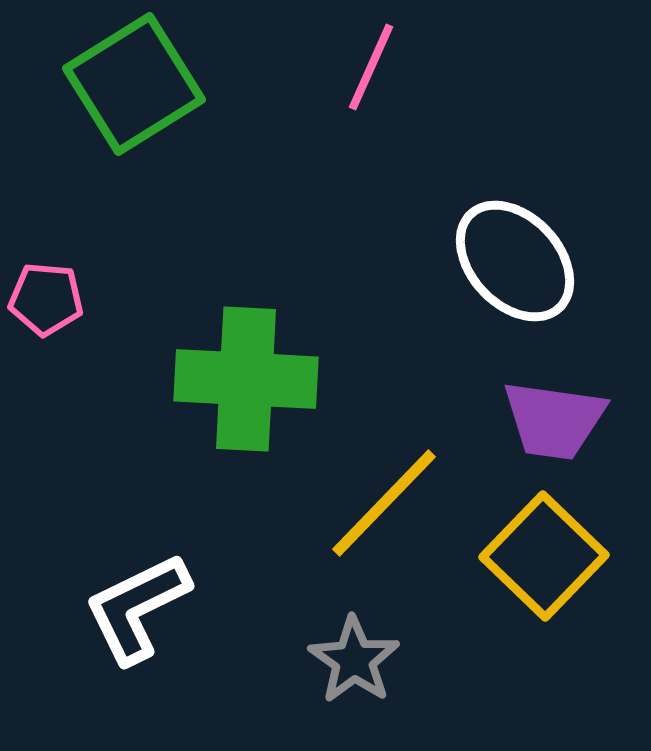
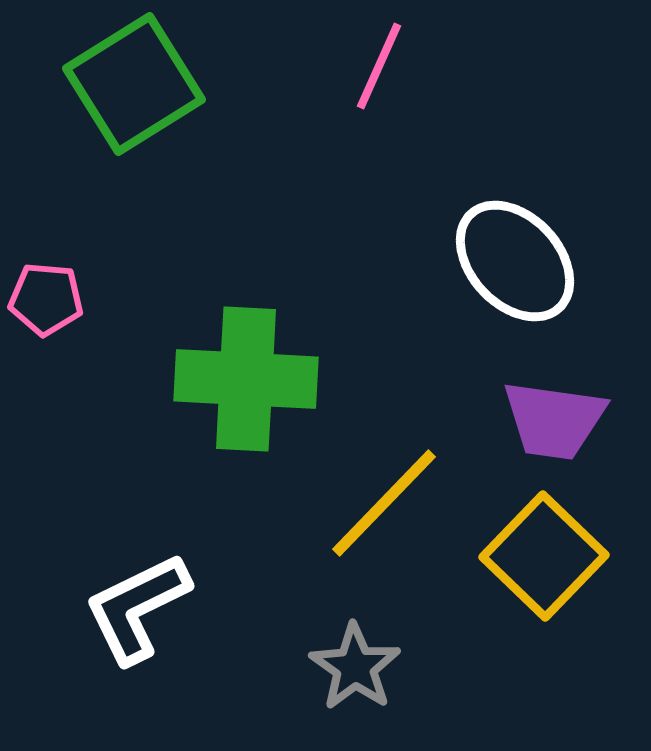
pink line: moved 8 px right, 1 px up
gray star: moved 1 px right, 7 px down
